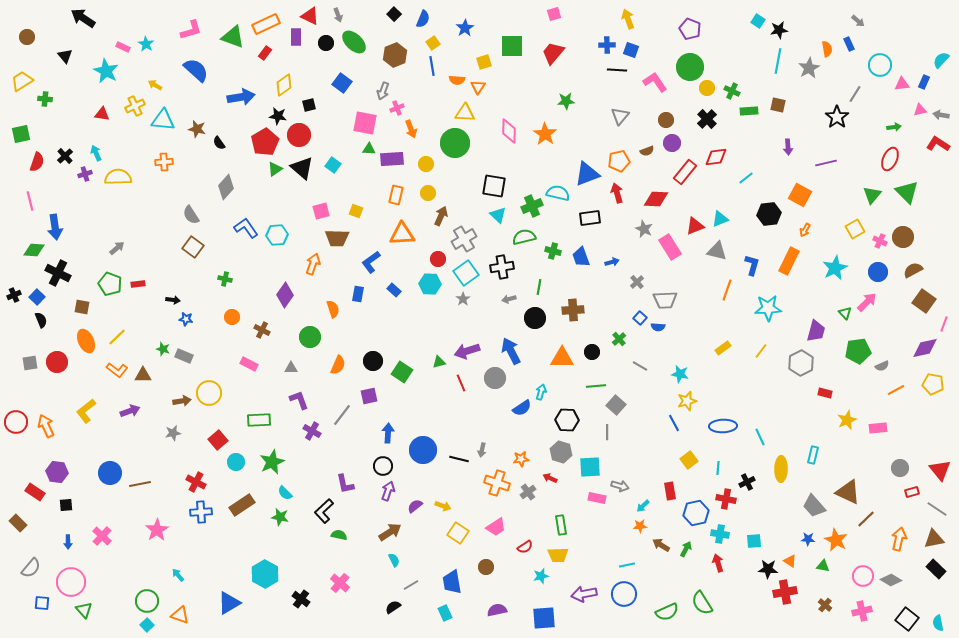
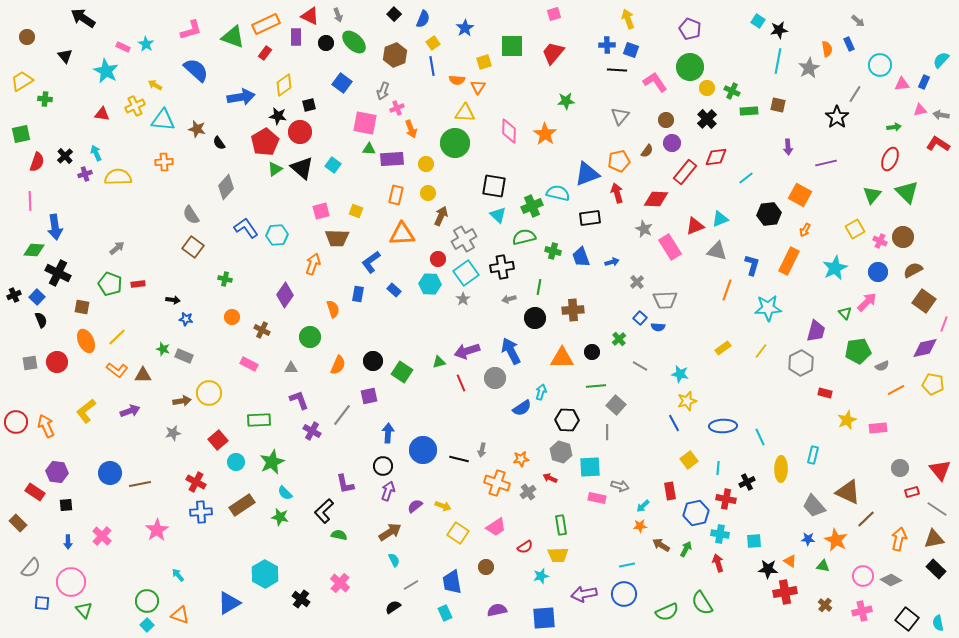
red circle at (299, 135): moved 1 px right, 3 px up
brown semicircle at (647, 151): rotated 32 degrees counterclockwise
pink line at (30, 201): rotated 12 degrees clockwise
